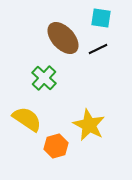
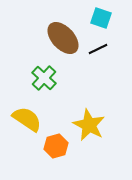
cyan square: rotated 10 degrees clockwise
